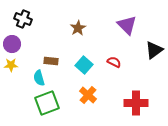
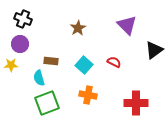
purple circle: moved 8 px right
orange cross: rotated 30 degrees counterclockwise
